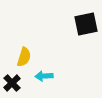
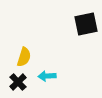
cyan arrow: moved 3 px right
black cross: moved 6 px right, 1 px up
